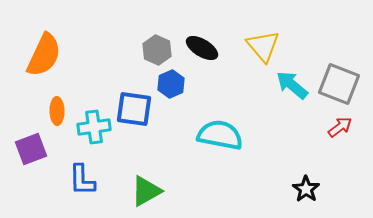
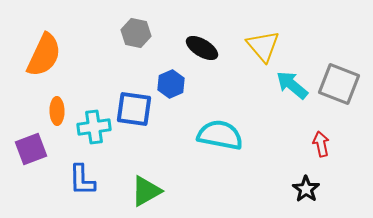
gray hexagon: moved 21 px left, 17 px up; rotated 12 degrees counterclockwise
red arrow: moved 19 px left, 17 px down; rotated 65 degrees counterclockwise
